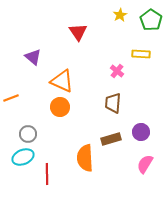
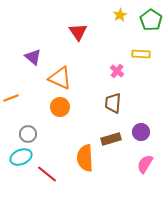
orange triangle: moved 2 px left, 3 px up
cyan ellipse: moved 2 px left
red line: rotated 50 degrees counterclockwise
